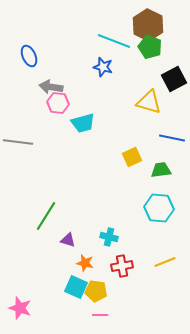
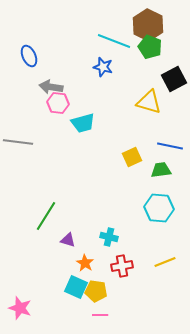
blue line: moved 2 px left, 8 px down
orange star: rotated 18 degrees clockwise
